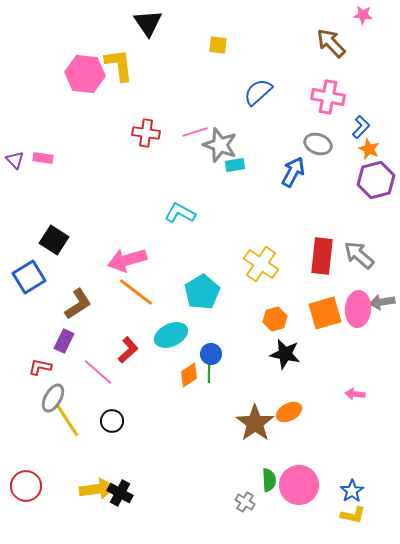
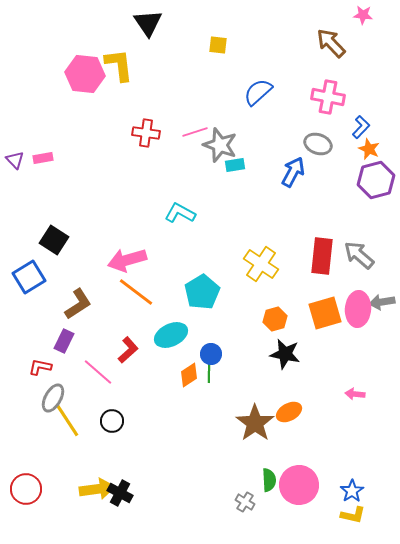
pink rectangle at (43, 158): rotated 18 degrees counterclockwise
red circle at (26, 486): moved 3 px down
